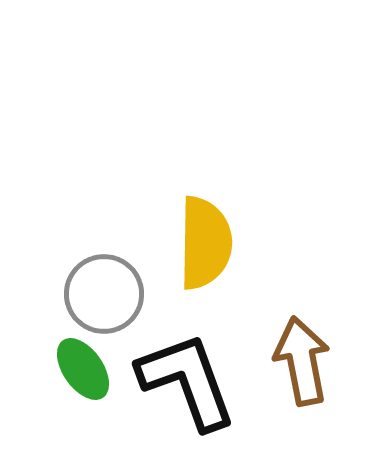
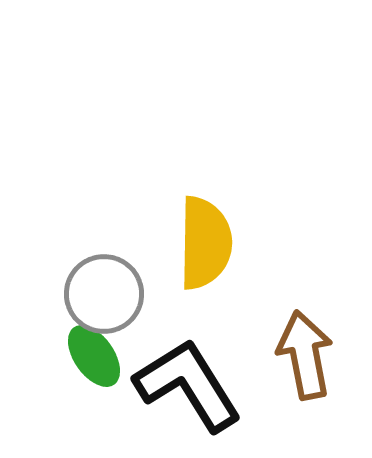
brown arrow: moved 3 px right, 6 px up
green ellipse: moved 11 px right, 13 px up
black L-shape: moved 1 px right, 4 px down; rotated 12 degrees counterclockwise
